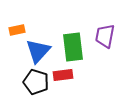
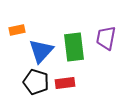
purple trapezoid: moved 1 px right, 2 px down
green rectangle: moved 1 px right
blue triangle: moved 3 px right
red rectangle: moved 2 px right, 8 px down
